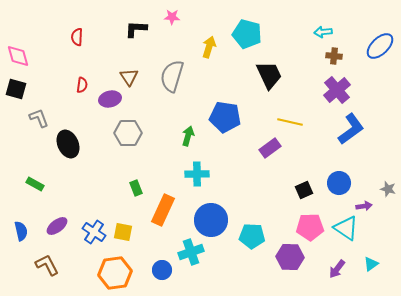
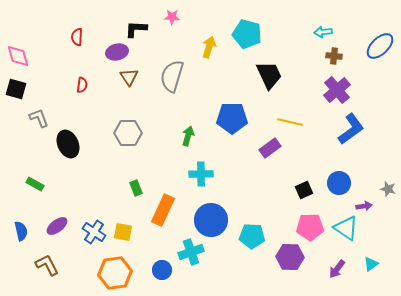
purple ellipse at (110, 99): moved 7 px right, 47 px up
blue pentagon at (225, 117): moved 7 px right, 1 px down; rotated 8 degrees counterclockwise
cyan cross at (197, 174): moved 4 px right
